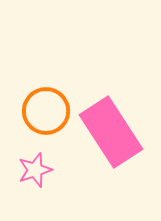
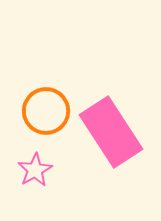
pink star: rotated 12 degrees counterclockwise
